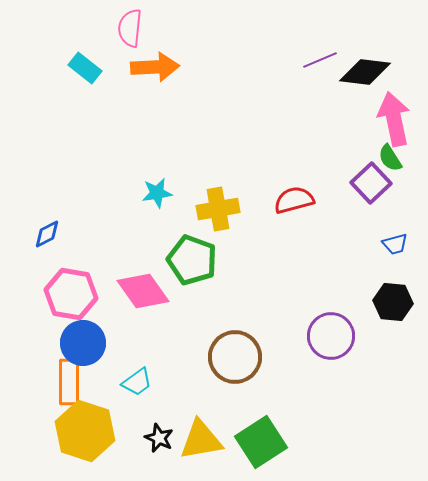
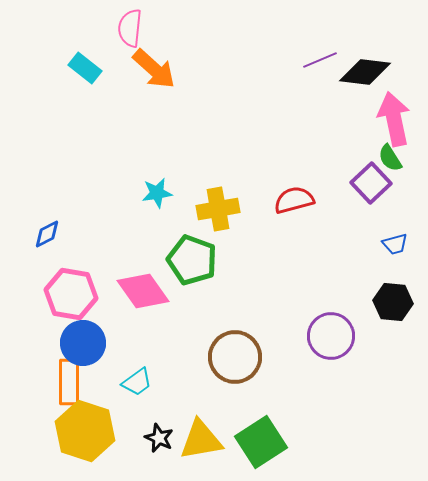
orange arrow: moved 1 px left, 2 px down; rotated 45 degrees clockwise
